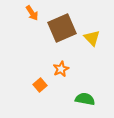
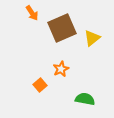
yellow triangle: rotated 36 degrees clockwise
